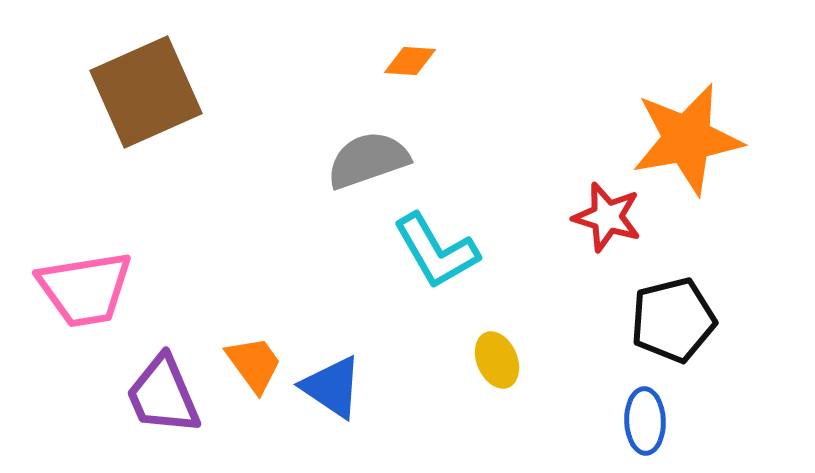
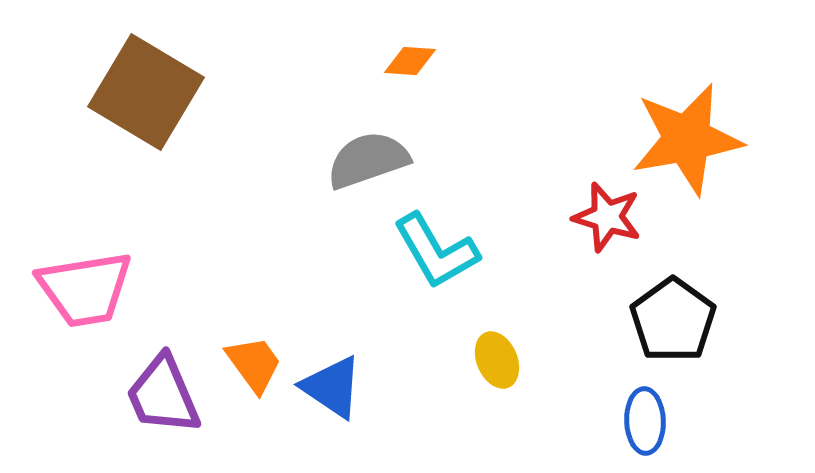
brown square: rotated 35 degrees counterclockwise
black pentagon: rotated 22 degrees counterclockwise
